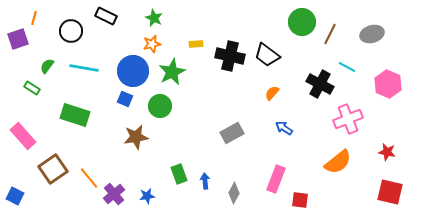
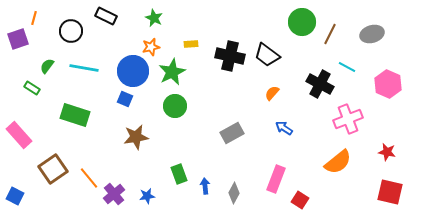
orange star at (152, 44): moved 1 px left, 3 px down
yellow rectangle at (196, 44): moved 5 px left
green circle at (160, 106): moved 15 px right
pink rectangle at (23, 136): moved 4 px left, 1 px up
blue arrow at (205, 181): moved 5 px down
red square at (300, 200): rotated 24 degrees clockwise
